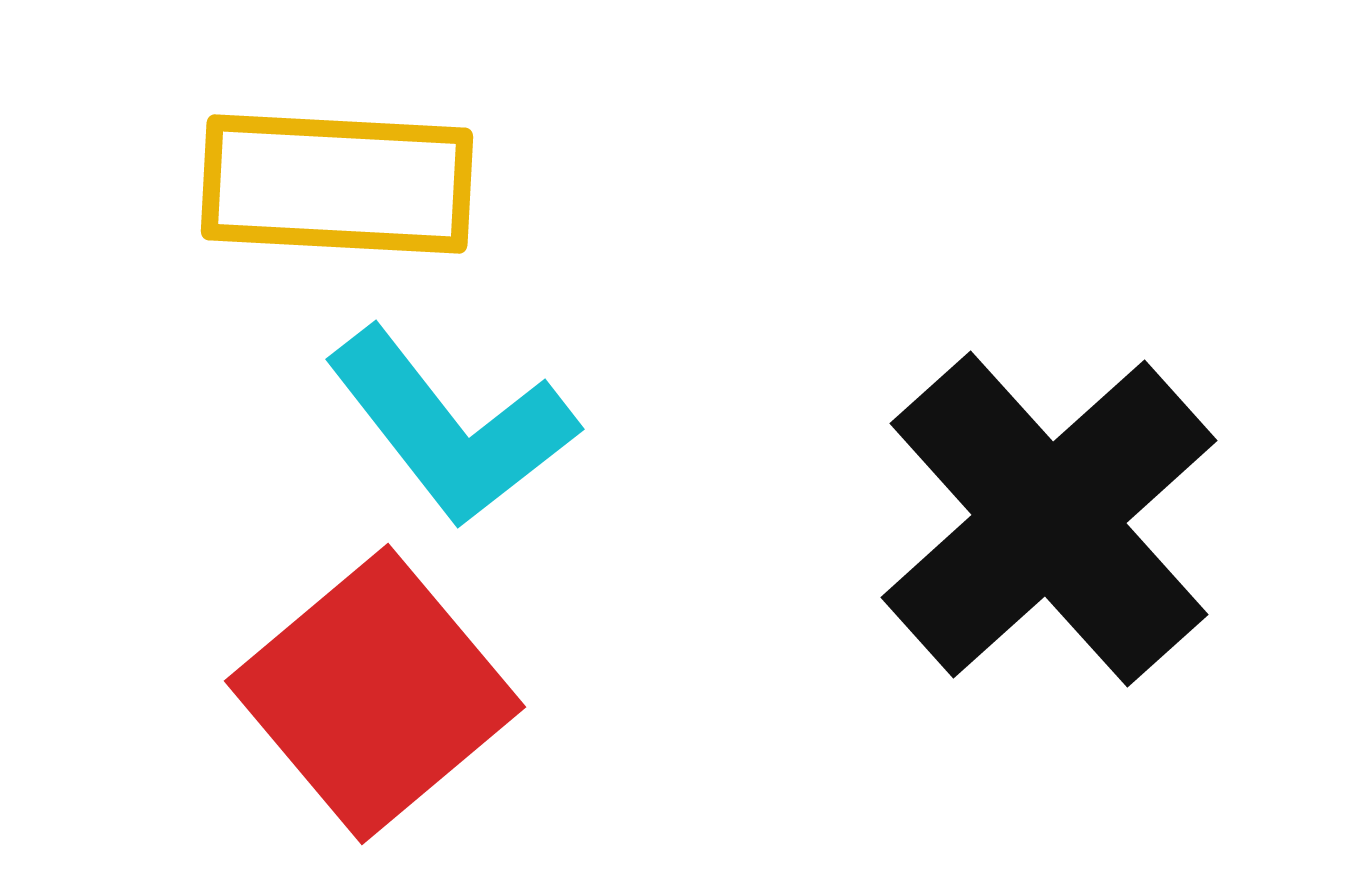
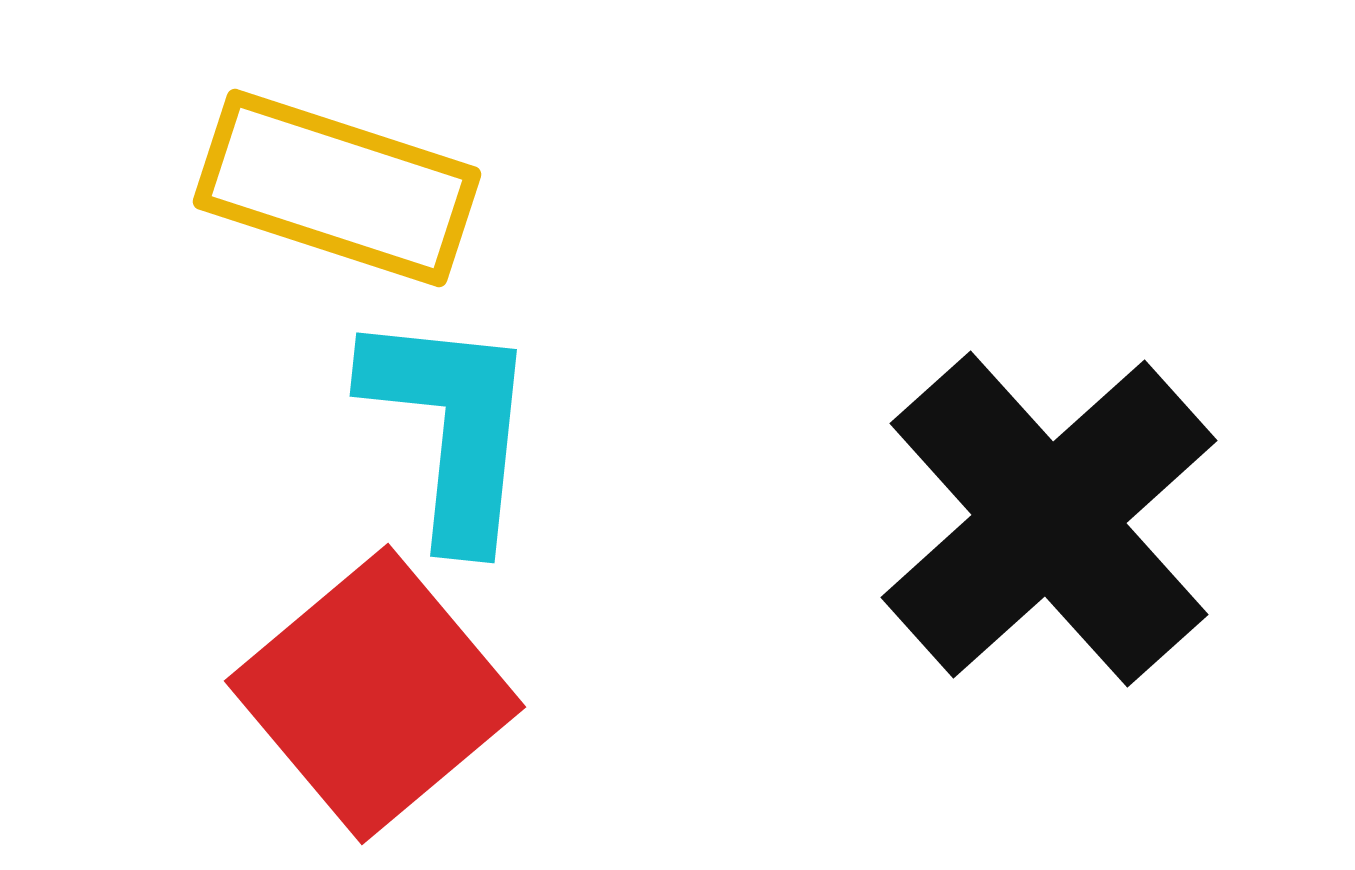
yellow rectangle: moved 4 px down; rotated 15 degrees clockwise
cyan L-shape: rotated 136 degrees counterclockwise
